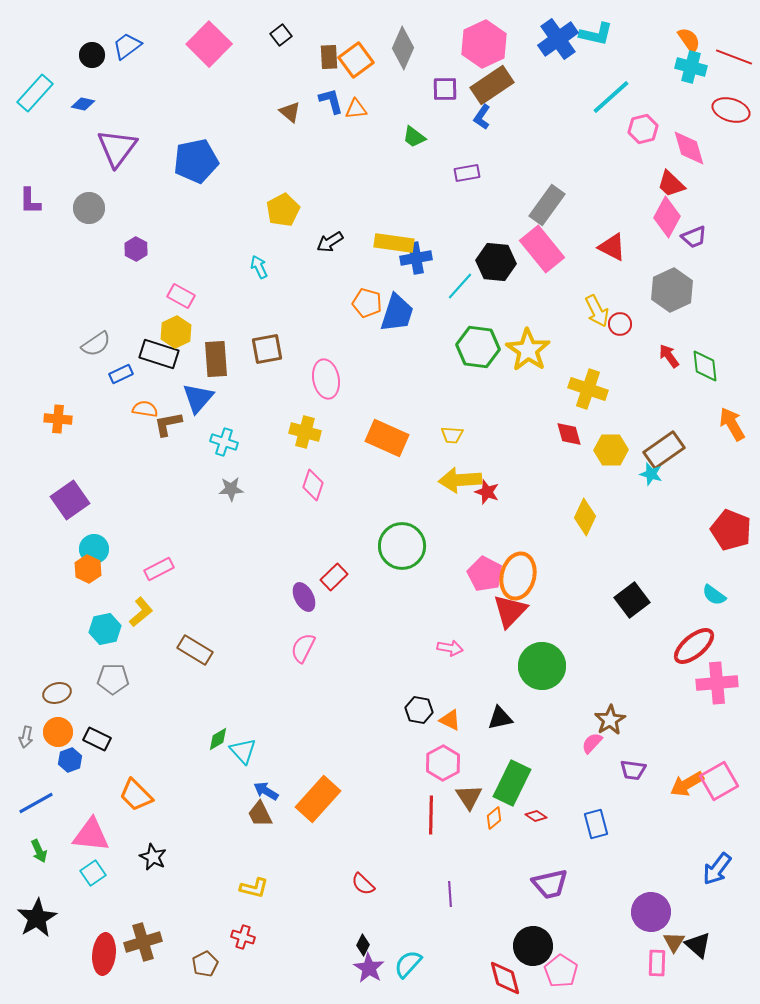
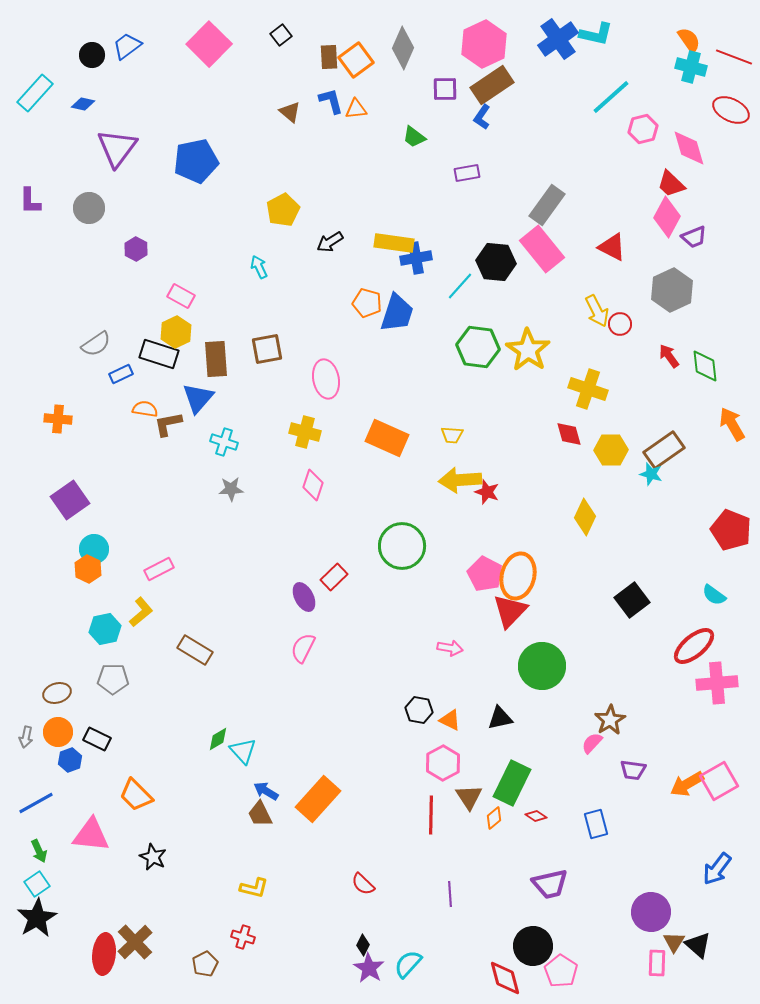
red ellipse at (731, 110): rotated 9 degrees clockwise
cyan square at (93, 873): moved 56 px left, 11 px down
brown cross at (143, 942): moved 8 px left; rotated 27 degrees counterclockwise
